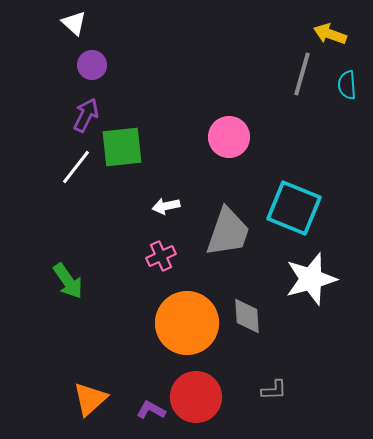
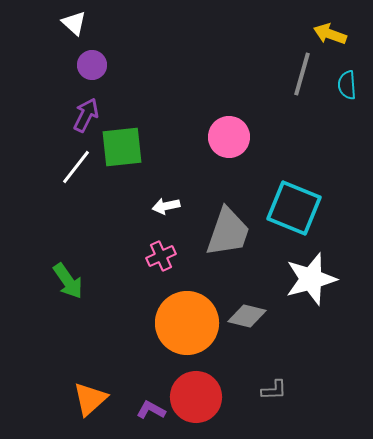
gray diamond: rotated 72 degrees counterclockwise
